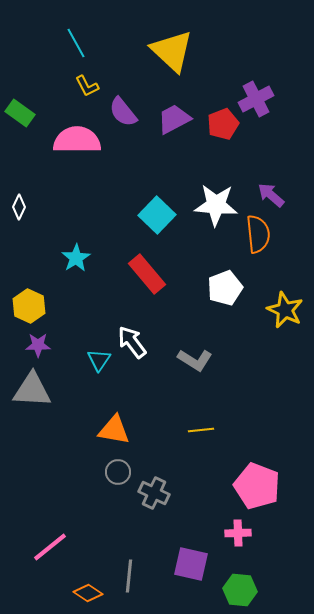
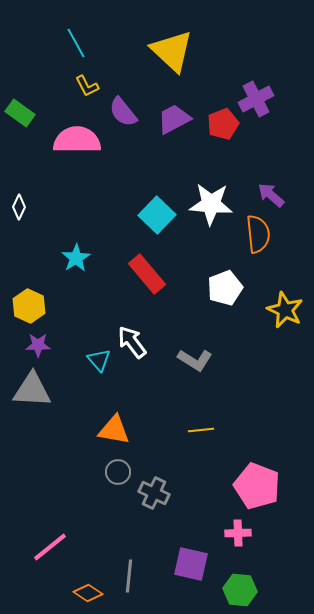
white star: moved 5 px left, 1 px up
cyan triangle: rotated 15 degrees counterclockwise
